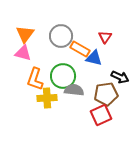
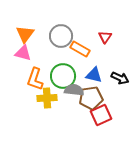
blue triangle: moved 17 px down
black arrow: moved 1 px down
brown pentagon: moved 15 px left, 4 px down
